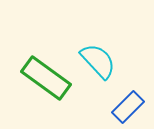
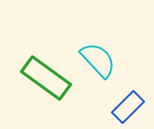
cyan semicircle: moved 1 px up
